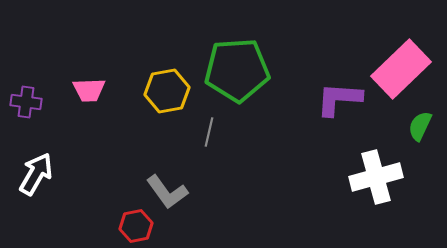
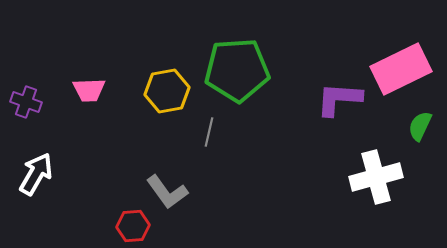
pink rectangle: rotated 18 degrees clockwise
purple cross: rotated 12 degrees clockwise
red hexagon: moved 3 px left; rotated 8 degrees clockwise
